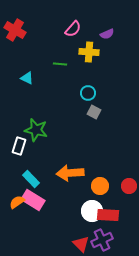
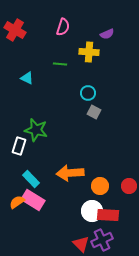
pink semicircle: moved 10 px left, 2 px up; rotated 24 degrees counterclockwise
